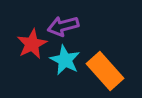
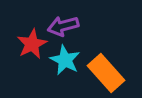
orange rectangle: moved 1 px right, 2 px down
